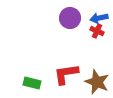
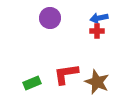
purple circle: moved 20 px left
red cross: rotated 24 degrees counterclockwise
green rectangle: rotated 36 degrees counterclockwise
